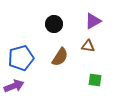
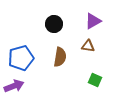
brown semicircle: rotated 24 degrees counterclockwise
green square: rotated 16 degrees clockwise
